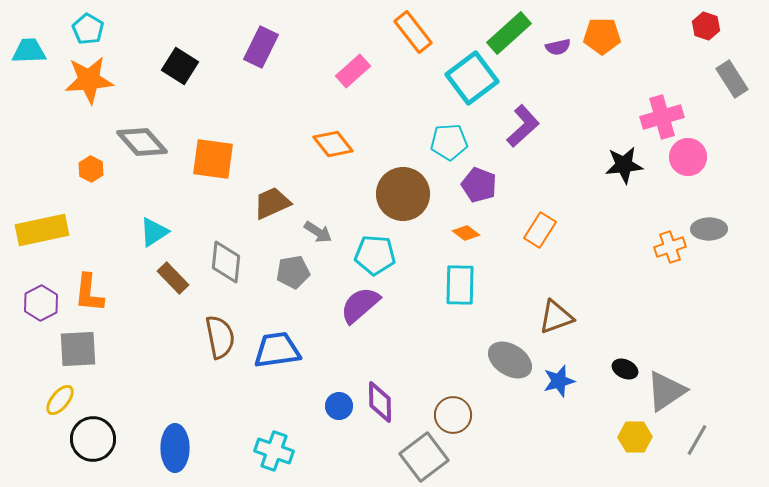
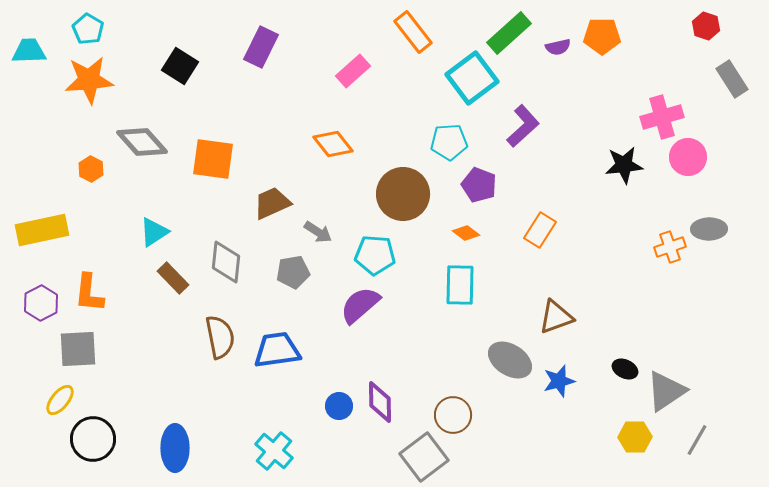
cyan cross at (274, 451): rotated 21 degrees clockwise
